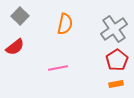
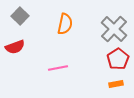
gray cross: rotated 12 degrees counterclockwise
red semicircle: rotated 18 degrees clockwise
red pentagon: moved 1 px right, 1 px up
